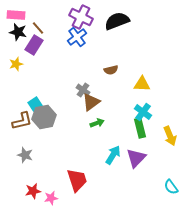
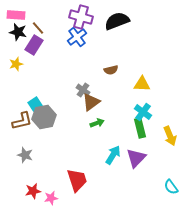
purple cross: rotated 10 degrees counterclockwise
